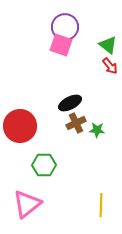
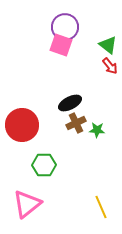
red circle: moved 2 px right, 1 px up
yellow line: moved 2 px down; rotated 25 degrees counterclockwise
